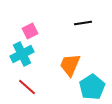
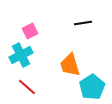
cyan cross: moved 1 px left, 1 px down
orange trapezoid: rotated 40 degrees counterclockwise
